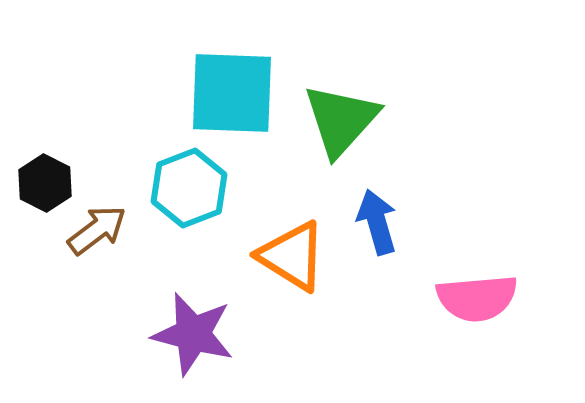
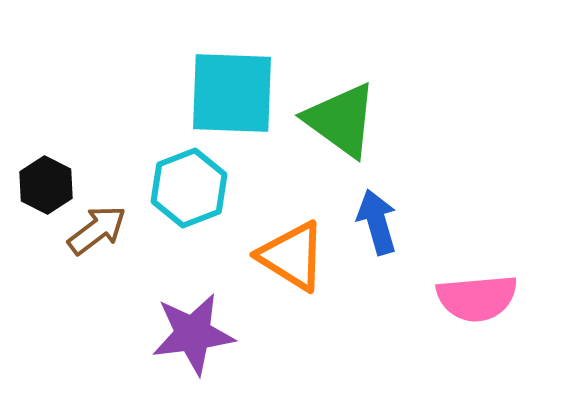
green triangle: rotated 36 degrees counterclockwise
black hexagon: moved 1 px right, 2 px down
purple star: rotated 22 degrees counterclockwise
